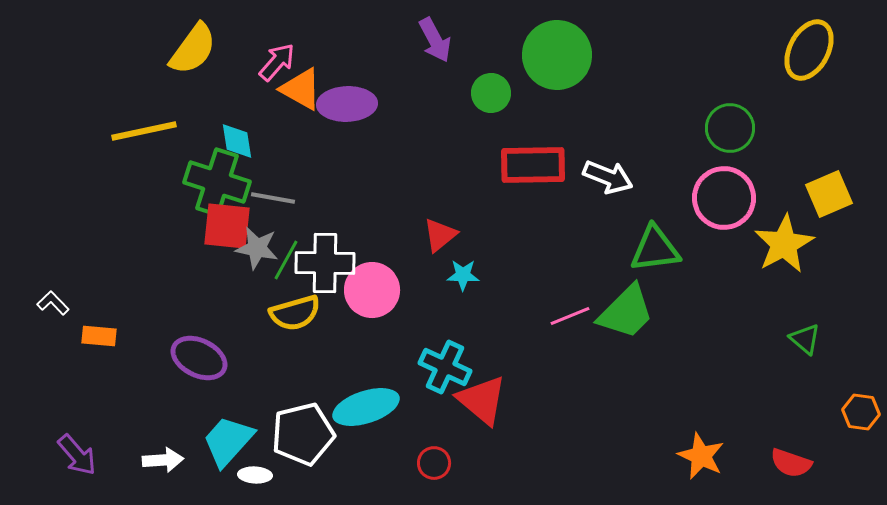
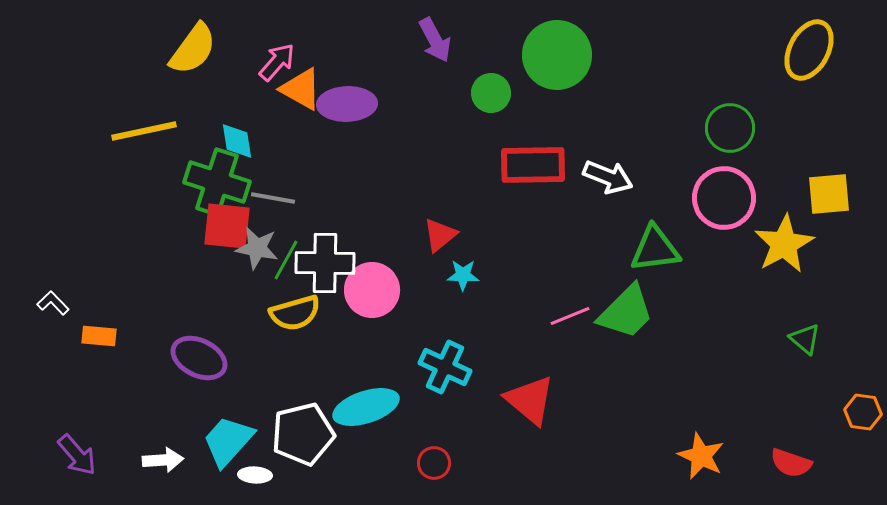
yellow square at (829, 194): rotated 18 degrees clockwise
red triangle at (482, 400): moved 48 px right
orange hexagon at (861, 412): moved 2 px right
